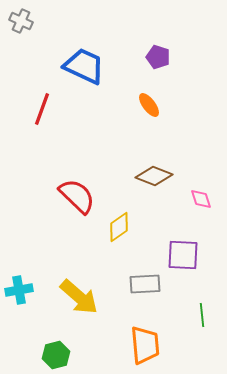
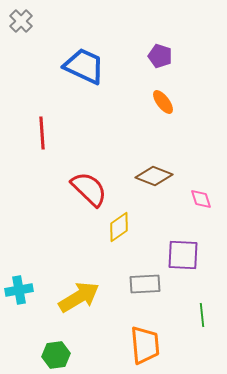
gray cross: rotated 20 degrees clockwise
purple pentagon: moved 2 px right, 1 px up
orange ellipse: moved 14 px right, 3 px up
red line: moved 24 px down; rotated 24 degrees counterclockwise
red semicircle: moved 12 px right, 7 px up
yellow arrow: rotated 72 degrees counterclockwise
green hexagon: rotated 8 degrees clockwise
